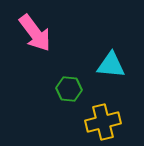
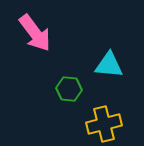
cyan triangle: moved 2 px left
yellow cross: moved 1 px right, 2 px down
